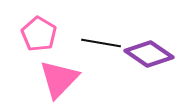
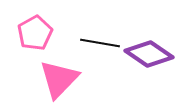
pink pentagon: moved 4 px left, 1 px up; rotated 12 degrees clockwise
black line: moved 1 px left
